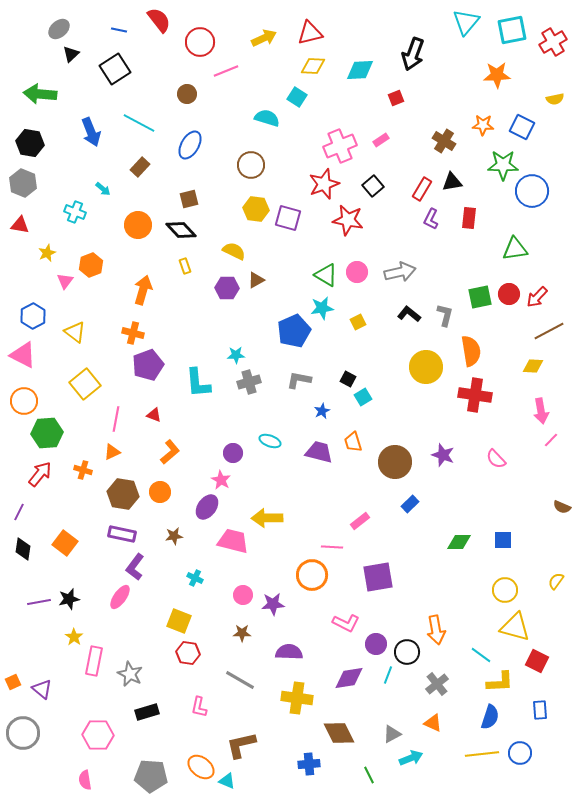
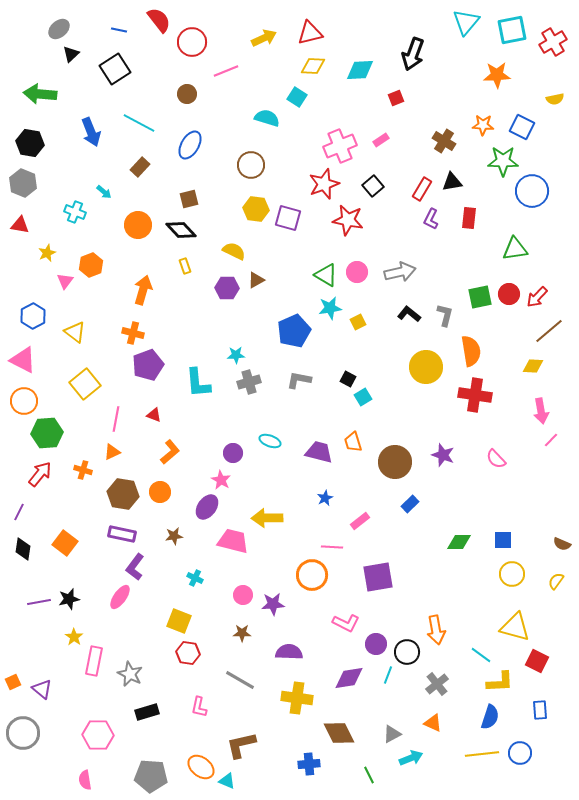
red circle at (200, 42): moved 8 px left
green star at (503, 165): moved 4 px up
cyan arrow at (103, 189): moved 1 px right, 3 px down
cyan star at (322, 308): moved 8 px right
brown line at (549, 331): rotated 12 degrees counterclockwise
pink triangle at (23, 355): moved 5 px down
blue star at (322, 411): moved 3 px right, 87 px down
brown semicircle at (562, 507): moved 37 px down
yellow circle at (505, 590): moved 7 px right, 16 px up
